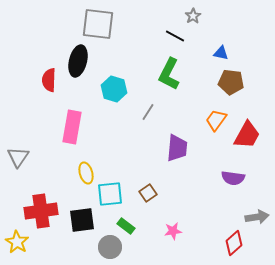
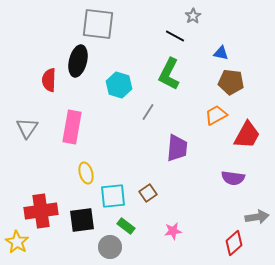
cyan hexagon: moved 5 px right, 4 px up
orange trapezoid: moved 5 px up; rotated 25 degrees clockwise
gray triangle: moved 9 px right, 29 px up
cyan square: moved 3 px right, 2 px down
